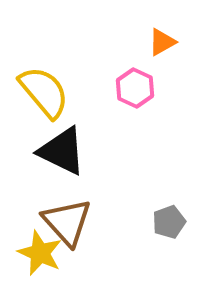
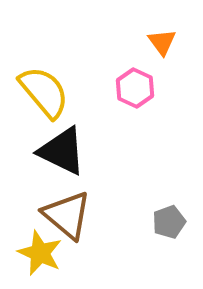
orange triangle: rotated 36 degrees counterclockwise
brown triangle: moved 7 px up; rotated 8 degrees counterclockwise
